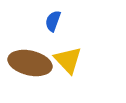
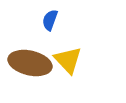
blue semicircle: moved 3 px left, 1 px up
